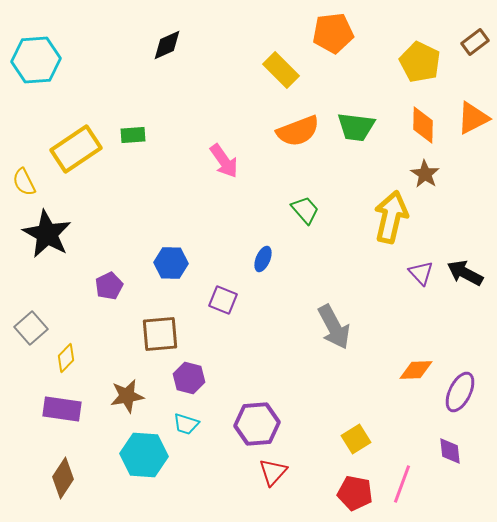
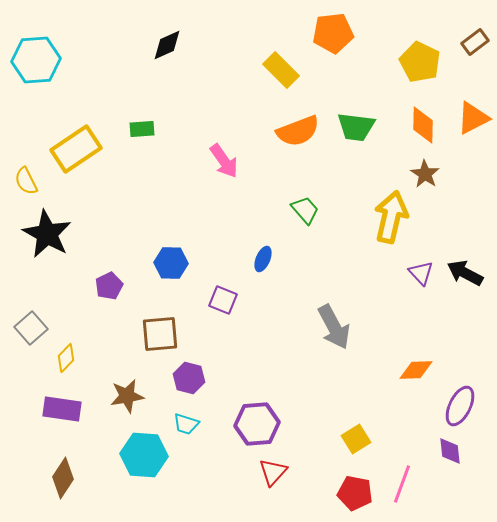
green rectangle at (133, 135): moved 9 px right, 6 px up
yellow semicircle at (24, 182): moved 2 px right, 1 px up
purple ellipse at (460, 392): moved 14 px down
